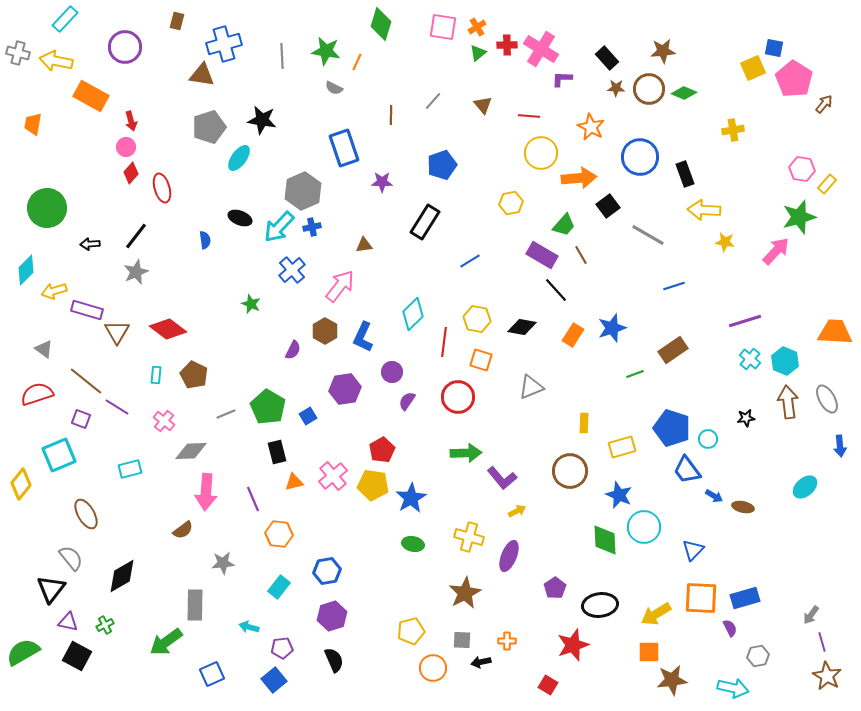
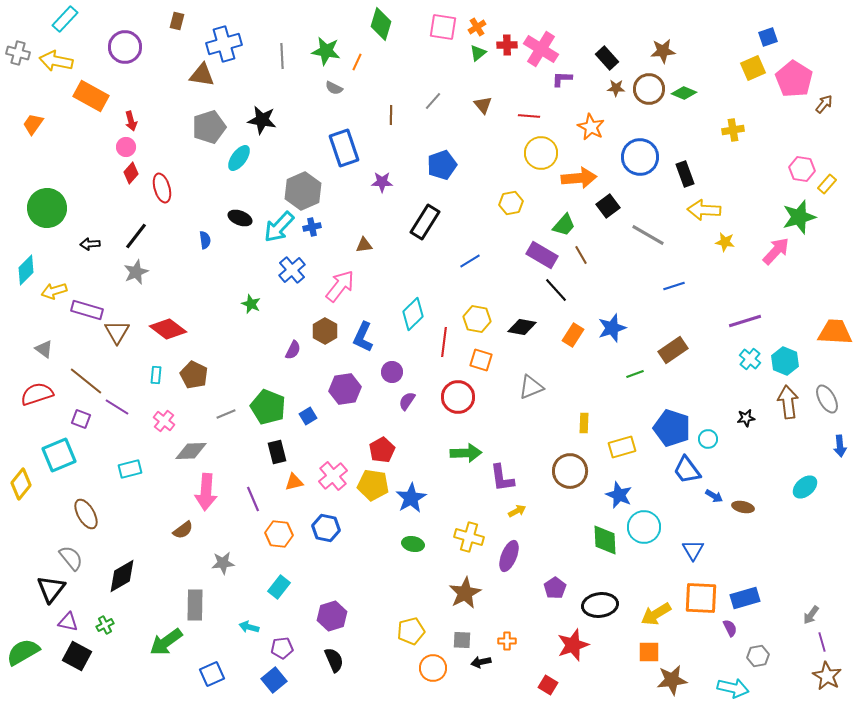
blue square at (774, 48): moved 6 px left, 11 px up; rotated 30 degrees counterclockwise
orange trapezoid at (33, 124): rotated 25 degrees clockwise
green pentagon at (268, 407): rotated 8 degrees counterclockwise
purple L-shape at (502, 478): rotated 32 degrees clockwise
blue triangle at (693, 550): rotated 15 degrees counterclockwise
blue hexagon at (327, 571): moved 1 px left, 43 px up; rotated 20 degrees clockwise
